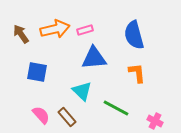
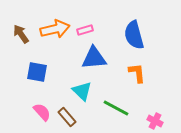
pink semicircle: moved 1 px right, 3 px up
